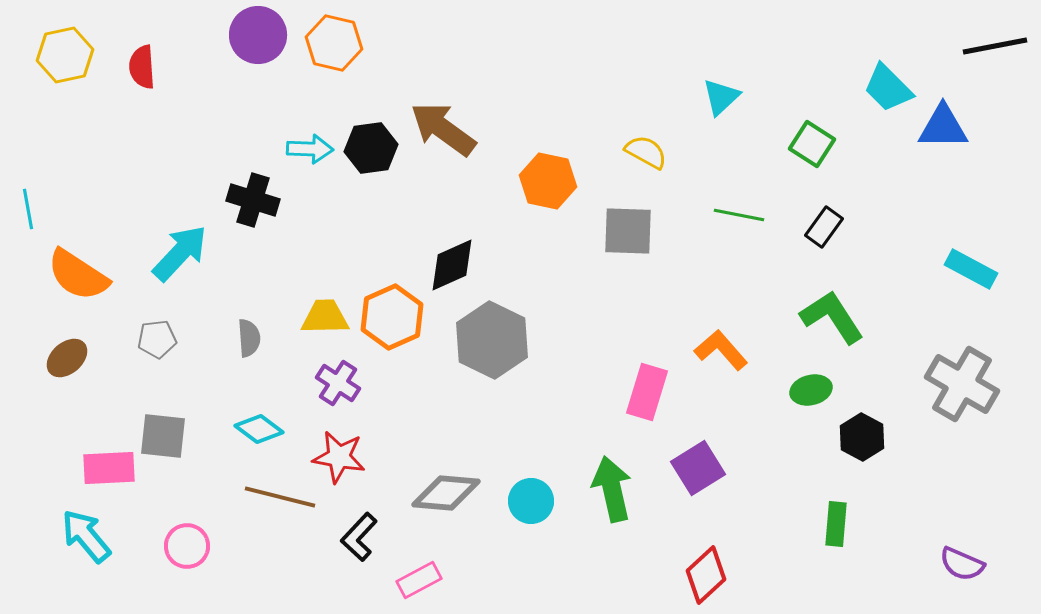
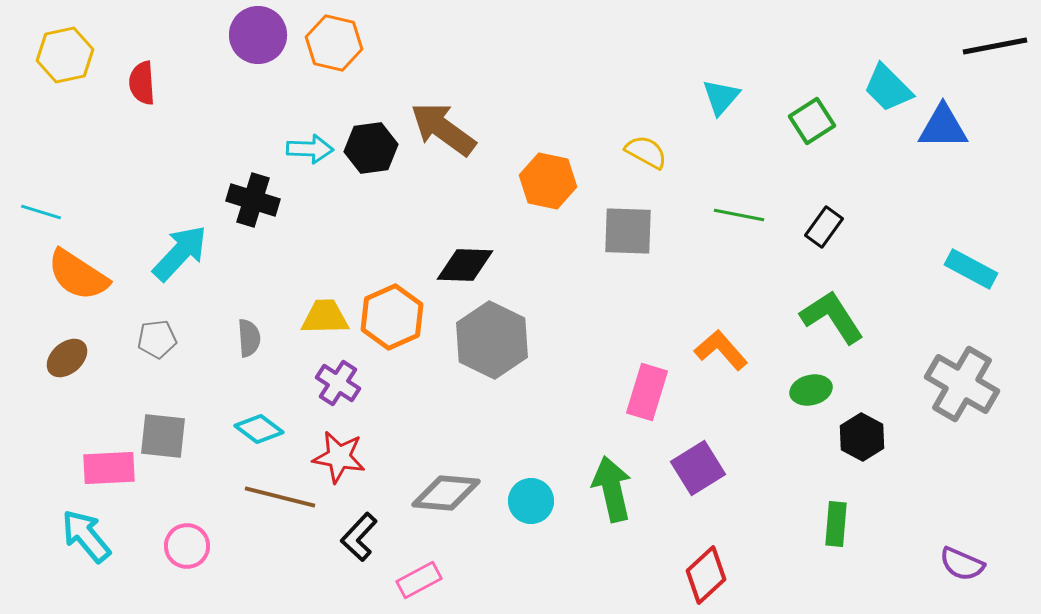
red semicircle at (142, 67): moved 16 px down
cyan triangle at (721, 97): rotated 6 degrees counterclockwise
green square at (812, 144): moved 23 px up; rotated 24 degrees clockwise
cyan line at (28, 209): moved 13 px right, 3 px down; rotated 63 degrees counterclockwise
black diamond at (452, 265): moved 13 px right; rotated 26 degrees clockwise
